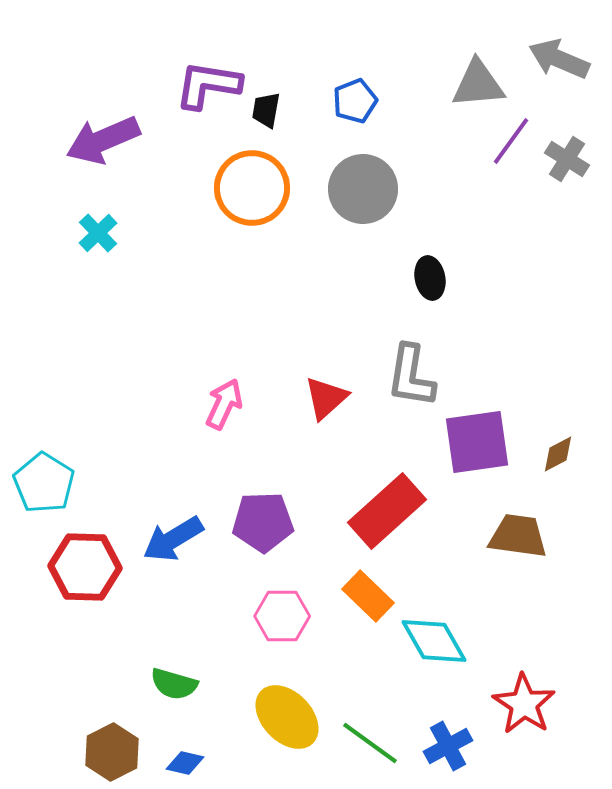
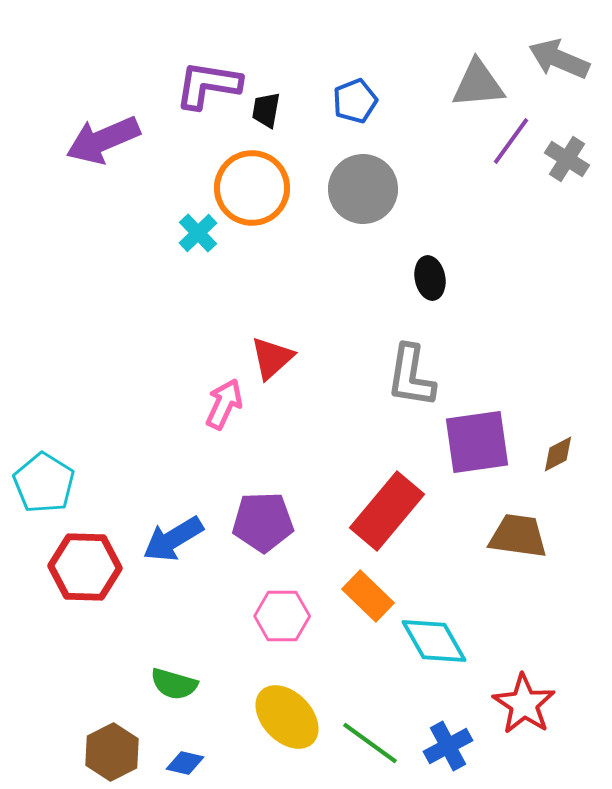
cyan cross: moved 100 px right
red triangle: moved 54 px left, 40 px up
red rectangle: rotated 8 degrees counterclockwise
